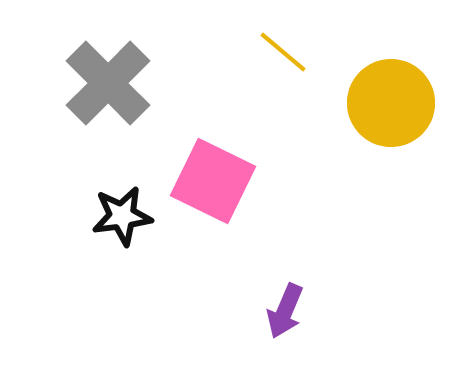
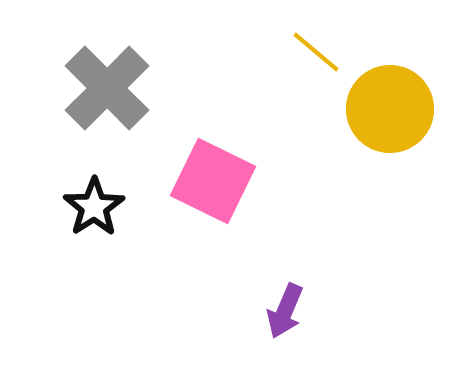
yellow line: moved 33 px right
gray cross: moved 1 px left, 5 px down
yellow circle: moved 1 px left, 6 px down
black star: moved 28 px left, 9 px up; rotated 26 degrees counterclockwise
